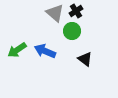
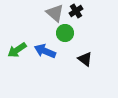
green circle: moved 7 px left, 2 px down
